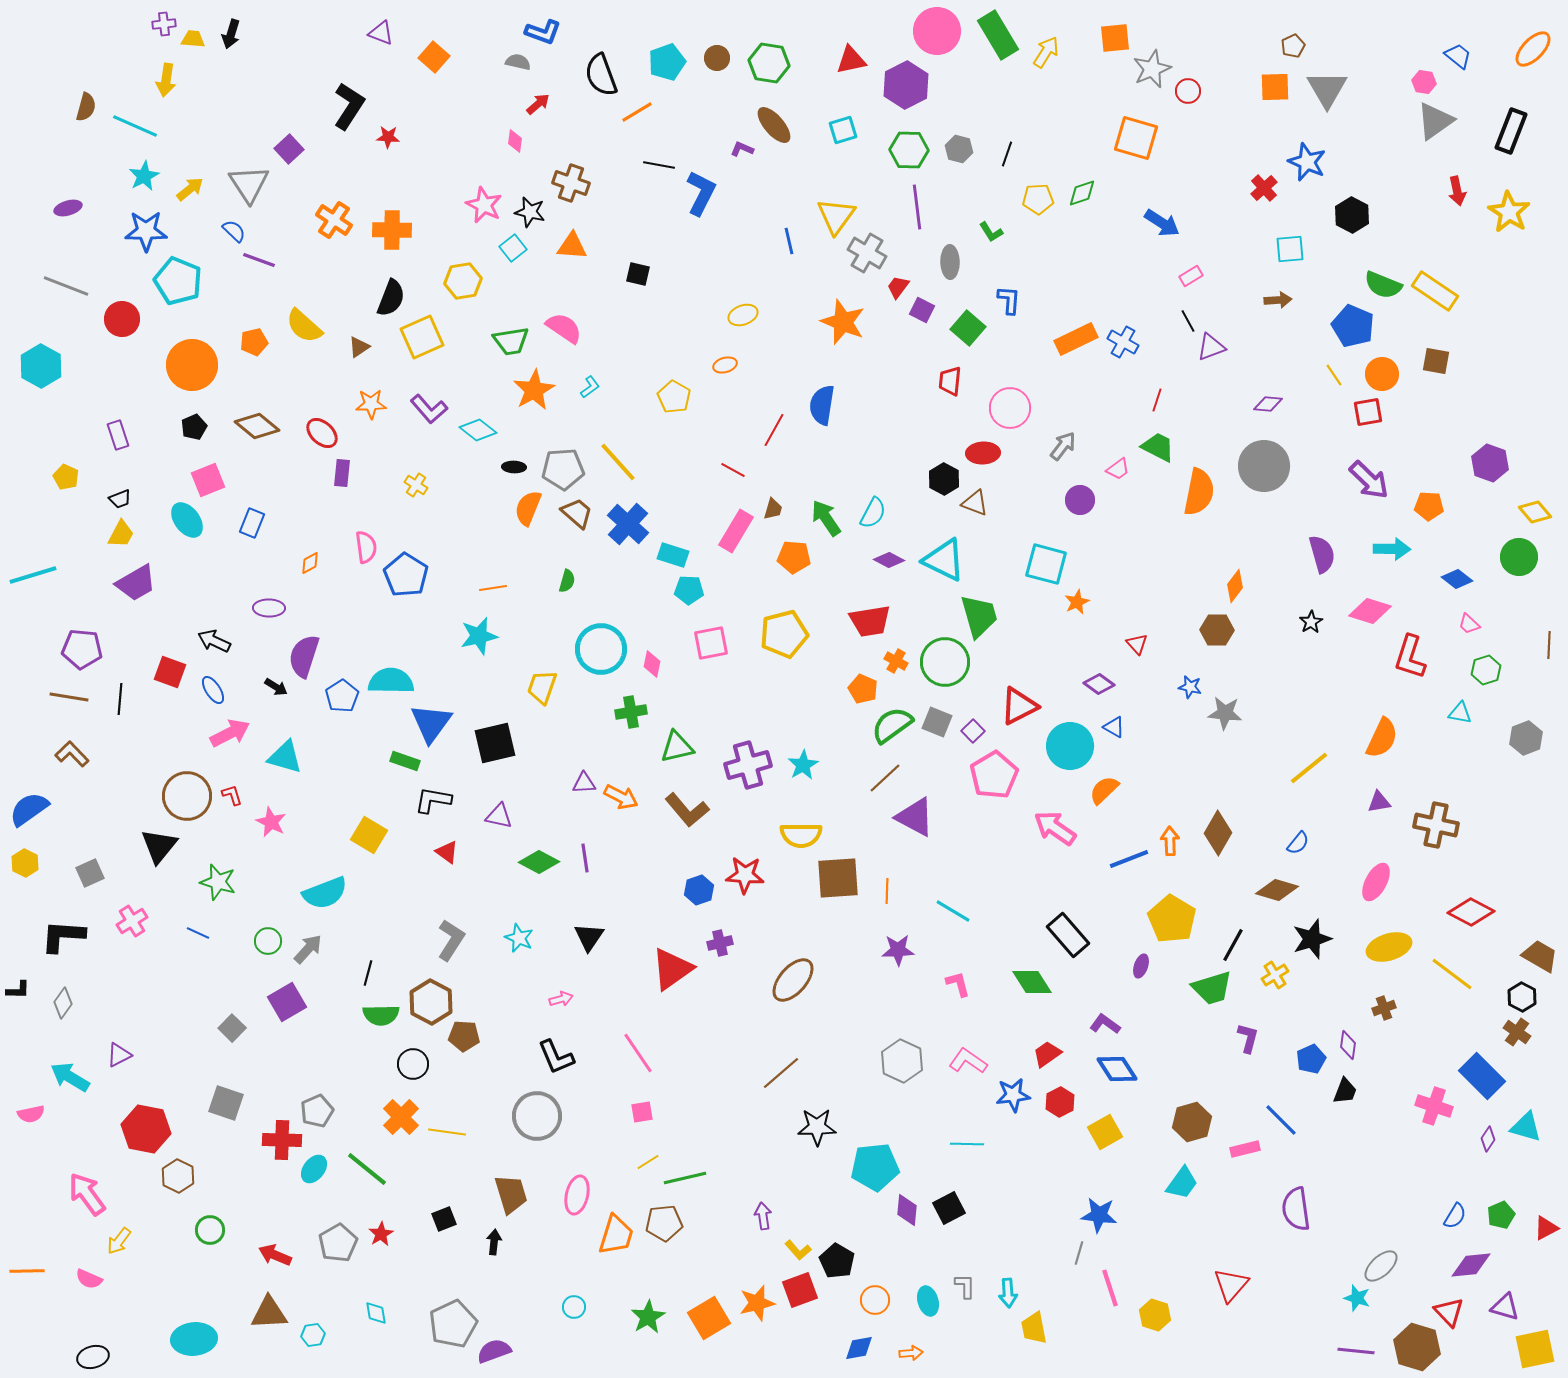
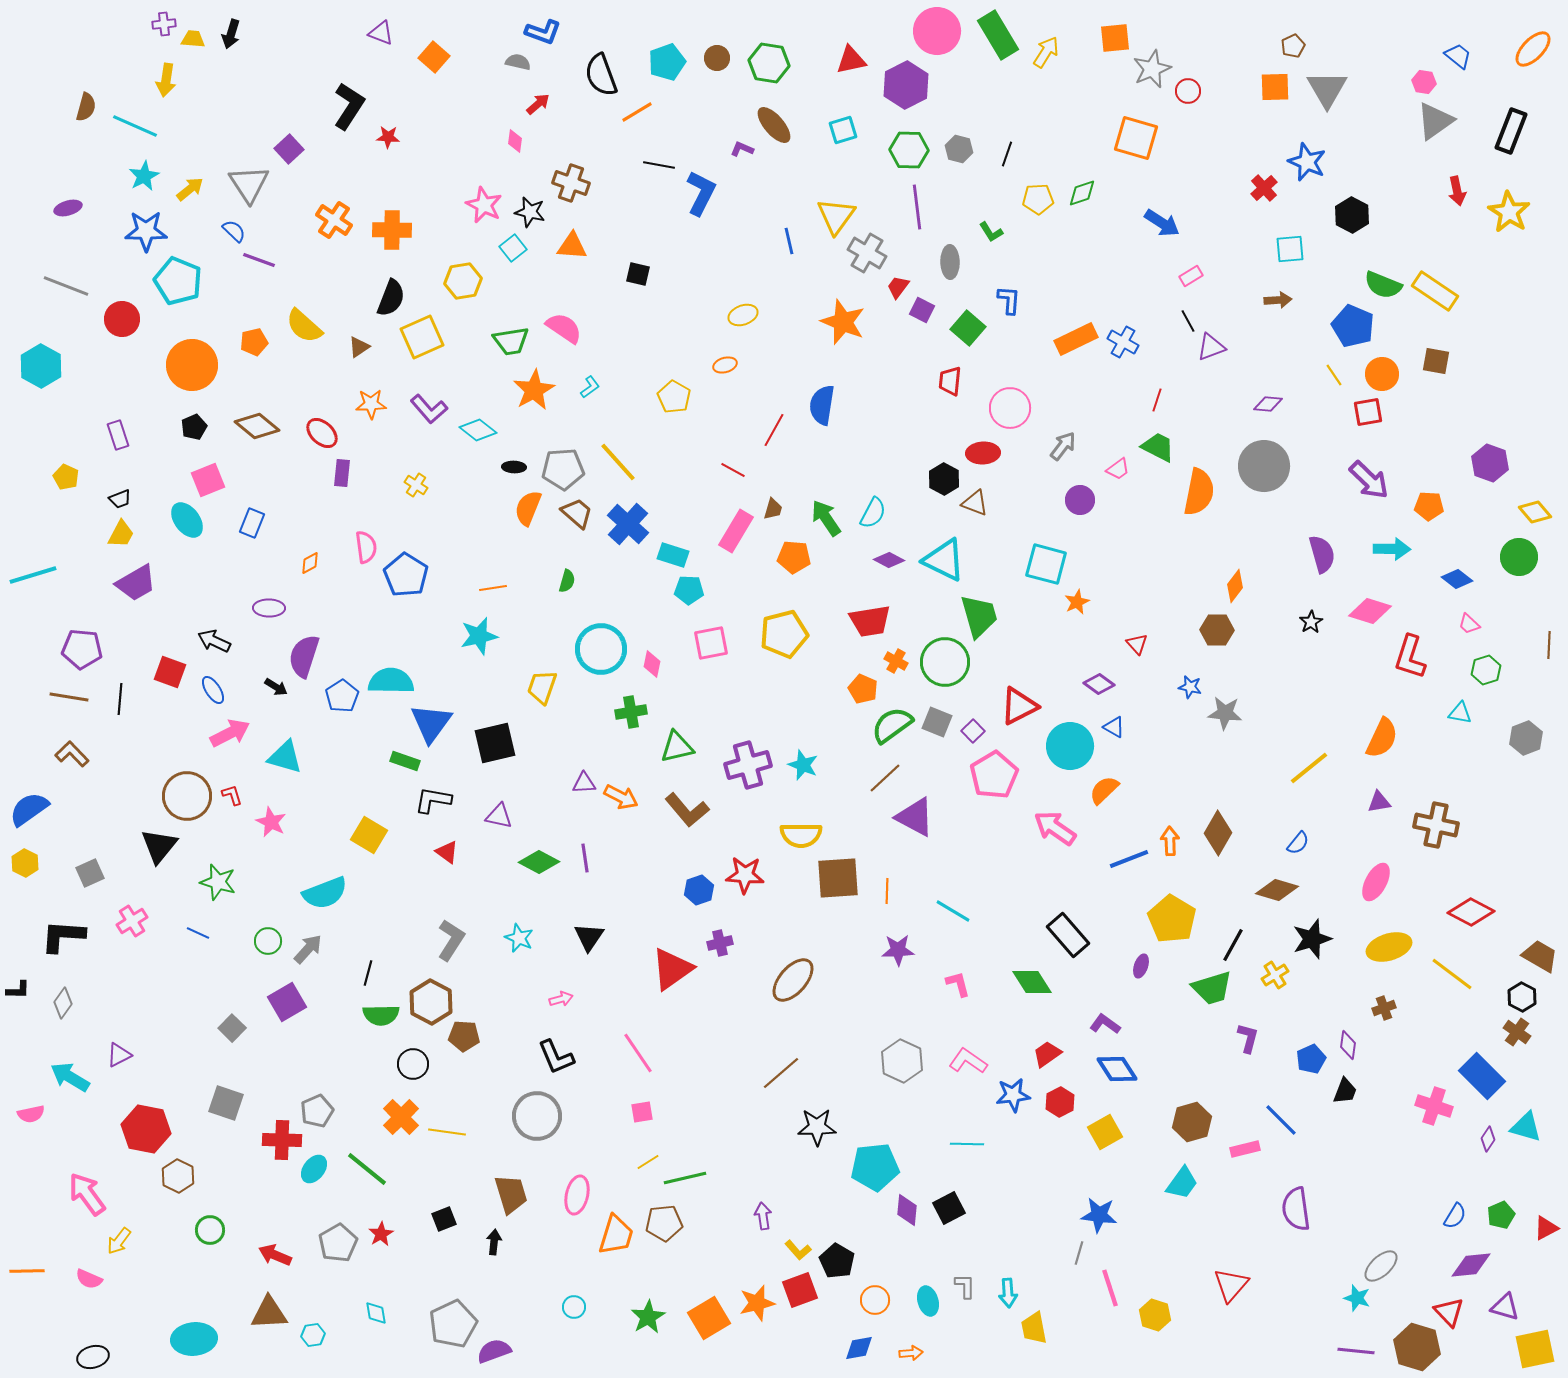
cyan star at (803, 765): rotated 20 degrees counterclockwise
